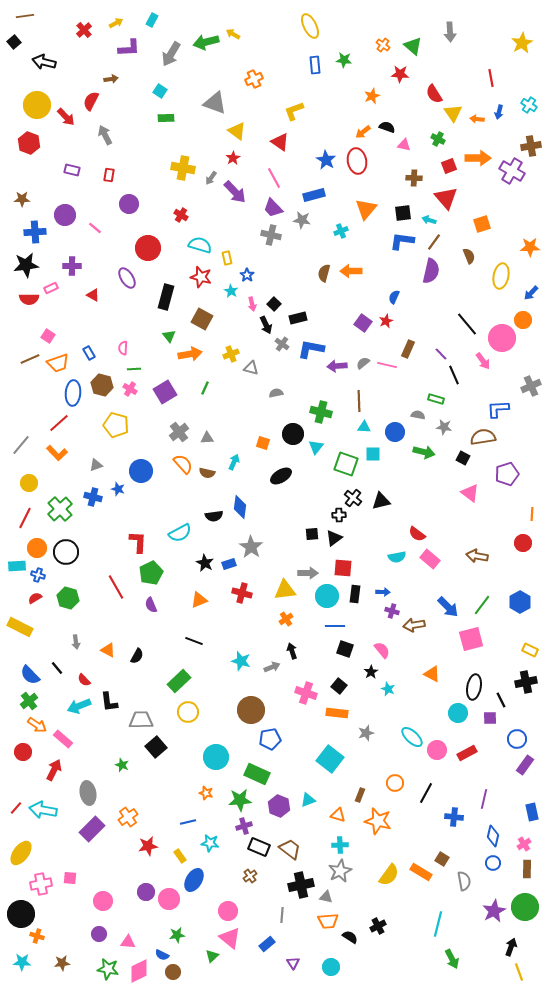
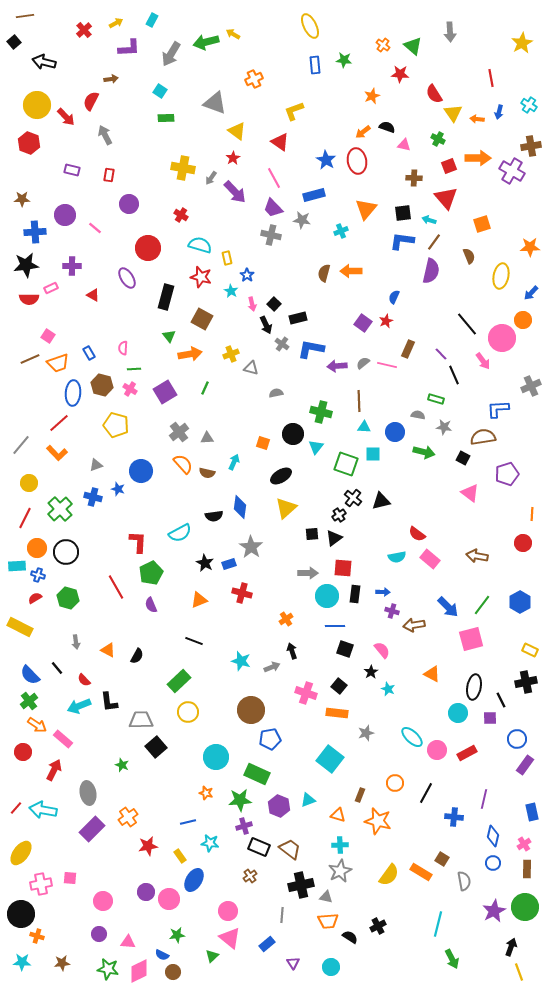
black cross at (339, 515): rotated 32 degrees counterclockwise
yellow triangle at (285, 590): moved 1 px right, 82 px up; rotated 35 degrees counterclockwise
